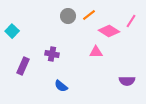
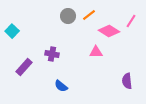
purple rectangle: moved 1 px right, 1 px down; rotated 18 degrees clockwise
purple semicircle: rotated 84 degrees clockwise
